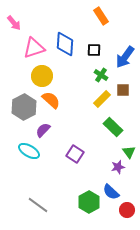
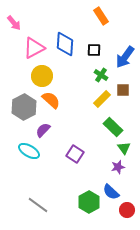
pink triangle: rotated 10 degrees counterclockwise
green triangle: moved 5 px left, 4 px up
